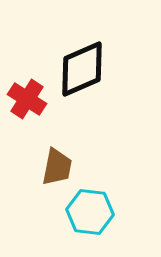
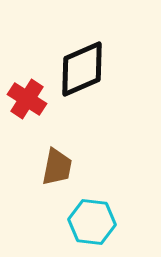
cyan hexagon: moved 2 px right, 10 px down
